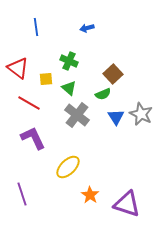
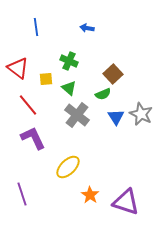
blue arrow: rotated 24 degrees clockwise
red line: moved 1 px left, 2 px down; rotated 20 degrees clockwise
purple triangle: moved 1 px left, 2 px up
